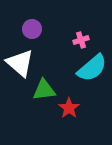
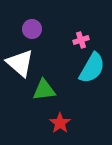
cyan semicircle: rotated 20 degrees counterclockwise
red star: moved 9 px left, 15 px down
